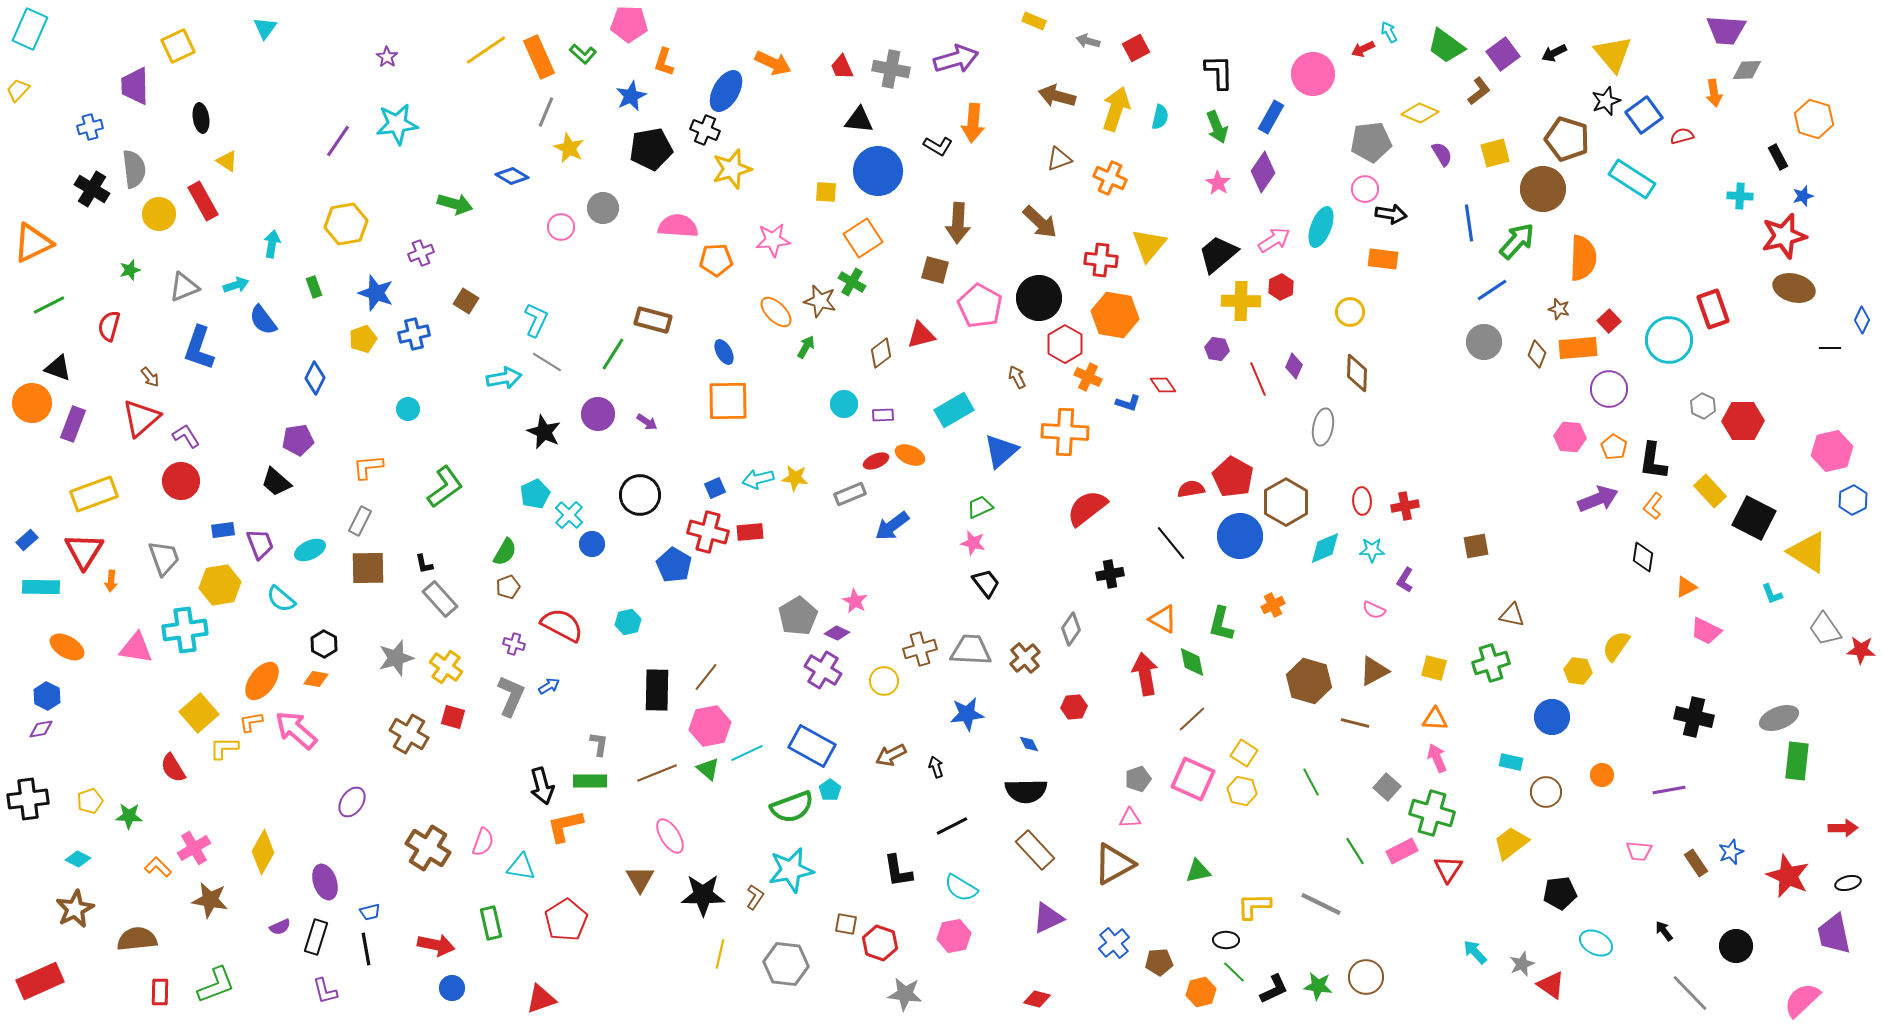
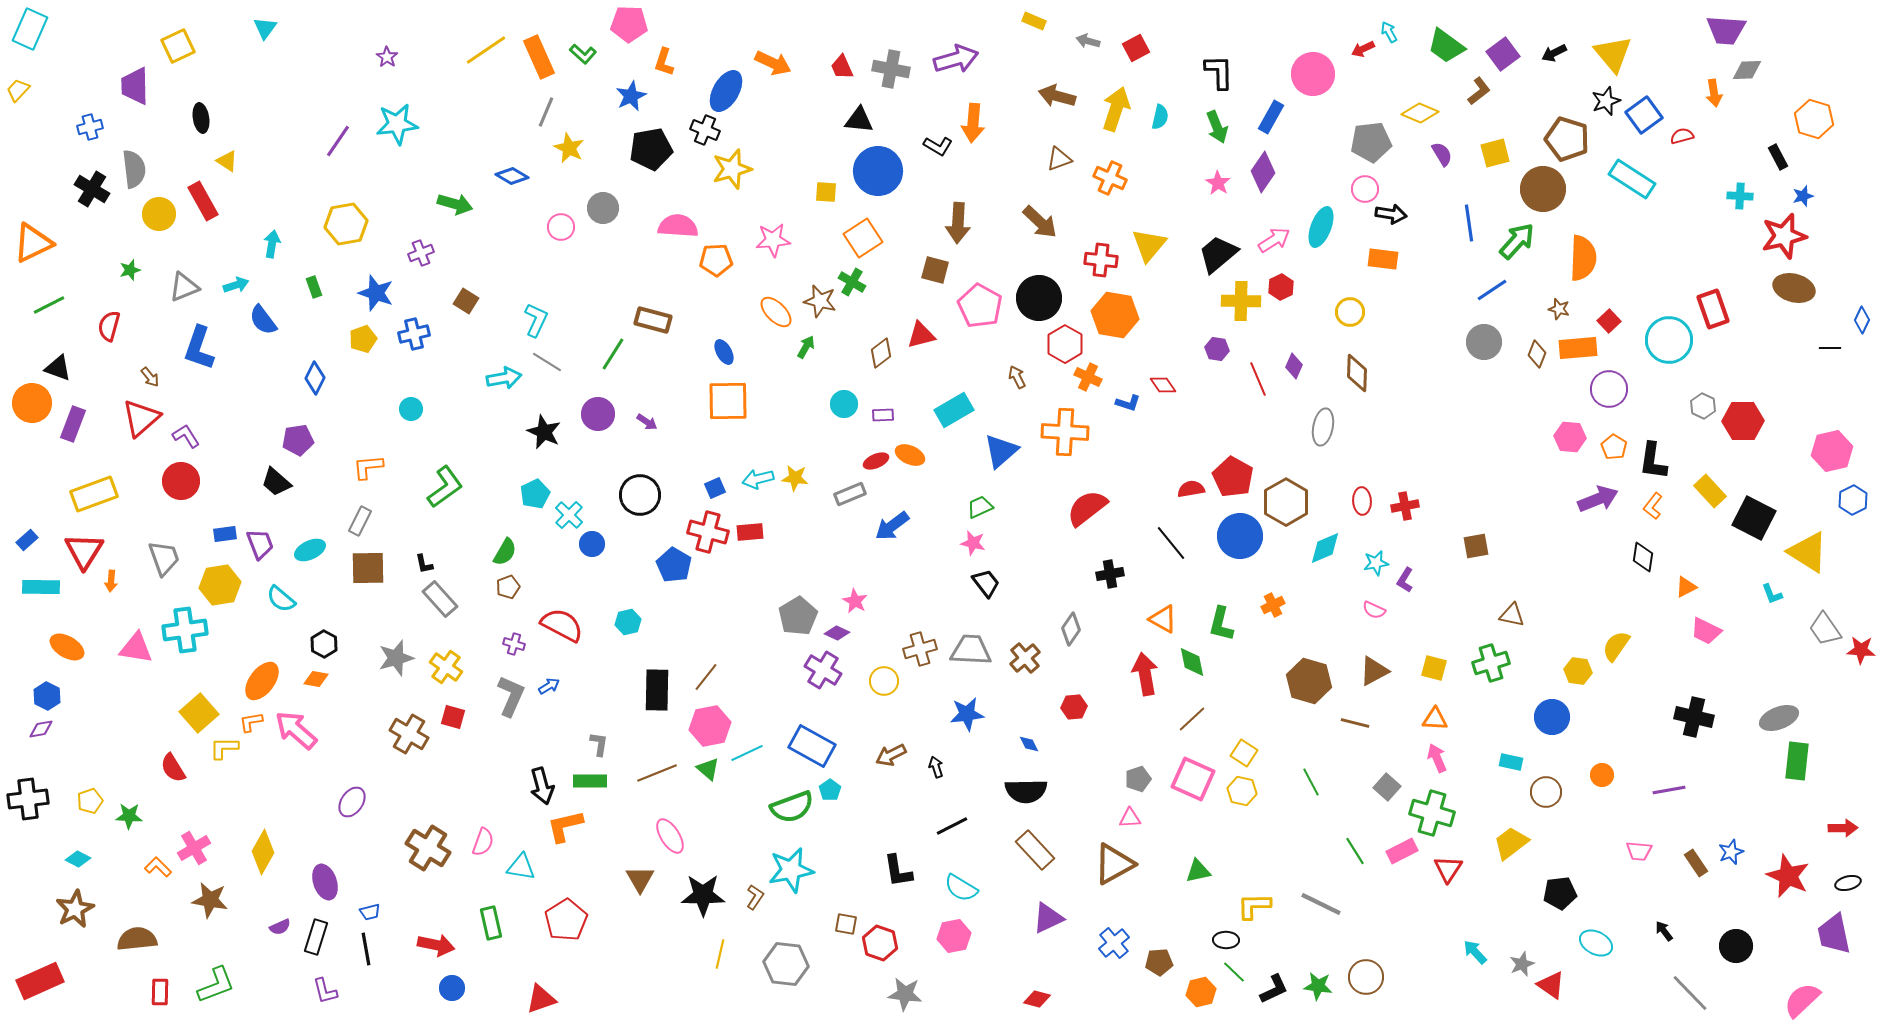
cyan circle at (408, 409): moved 3 px right
blue rectangle at (223, 530): moved 2 px right, 4 px down
cyan star at (1372, 550): moved 4 px right, 13 px down; rotated 10 degrees counterclockwise
